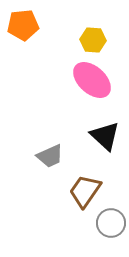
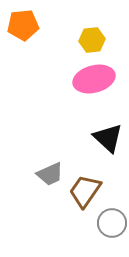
yellow hexagon: moved 1 px left; rotated 10 degrees counterclockwise
pink ellipse: moved 2 px right, 1 px up; rotated 57 degrees counterclockwise
black triangle: moved 3 px right, 2 px down
gray trapezoid: moved 18 px down
gray circle: moved 1 px right
